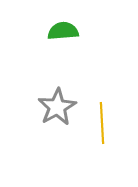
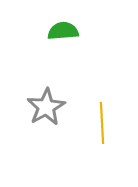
gray star: moved 11 px left
